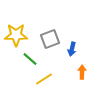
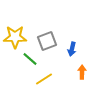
yellow star: moved 1 px left, 2 px down
gray square: moved 3 px left, 2 px down
